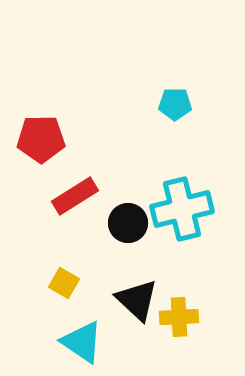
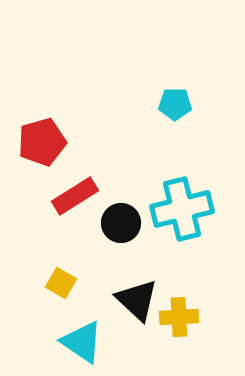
red pentagon: moved 1 px right, 3 px down; rotated 15 degrees counterclockwise
black circle: moved 7 px left
yellow square: moved 3 px left
